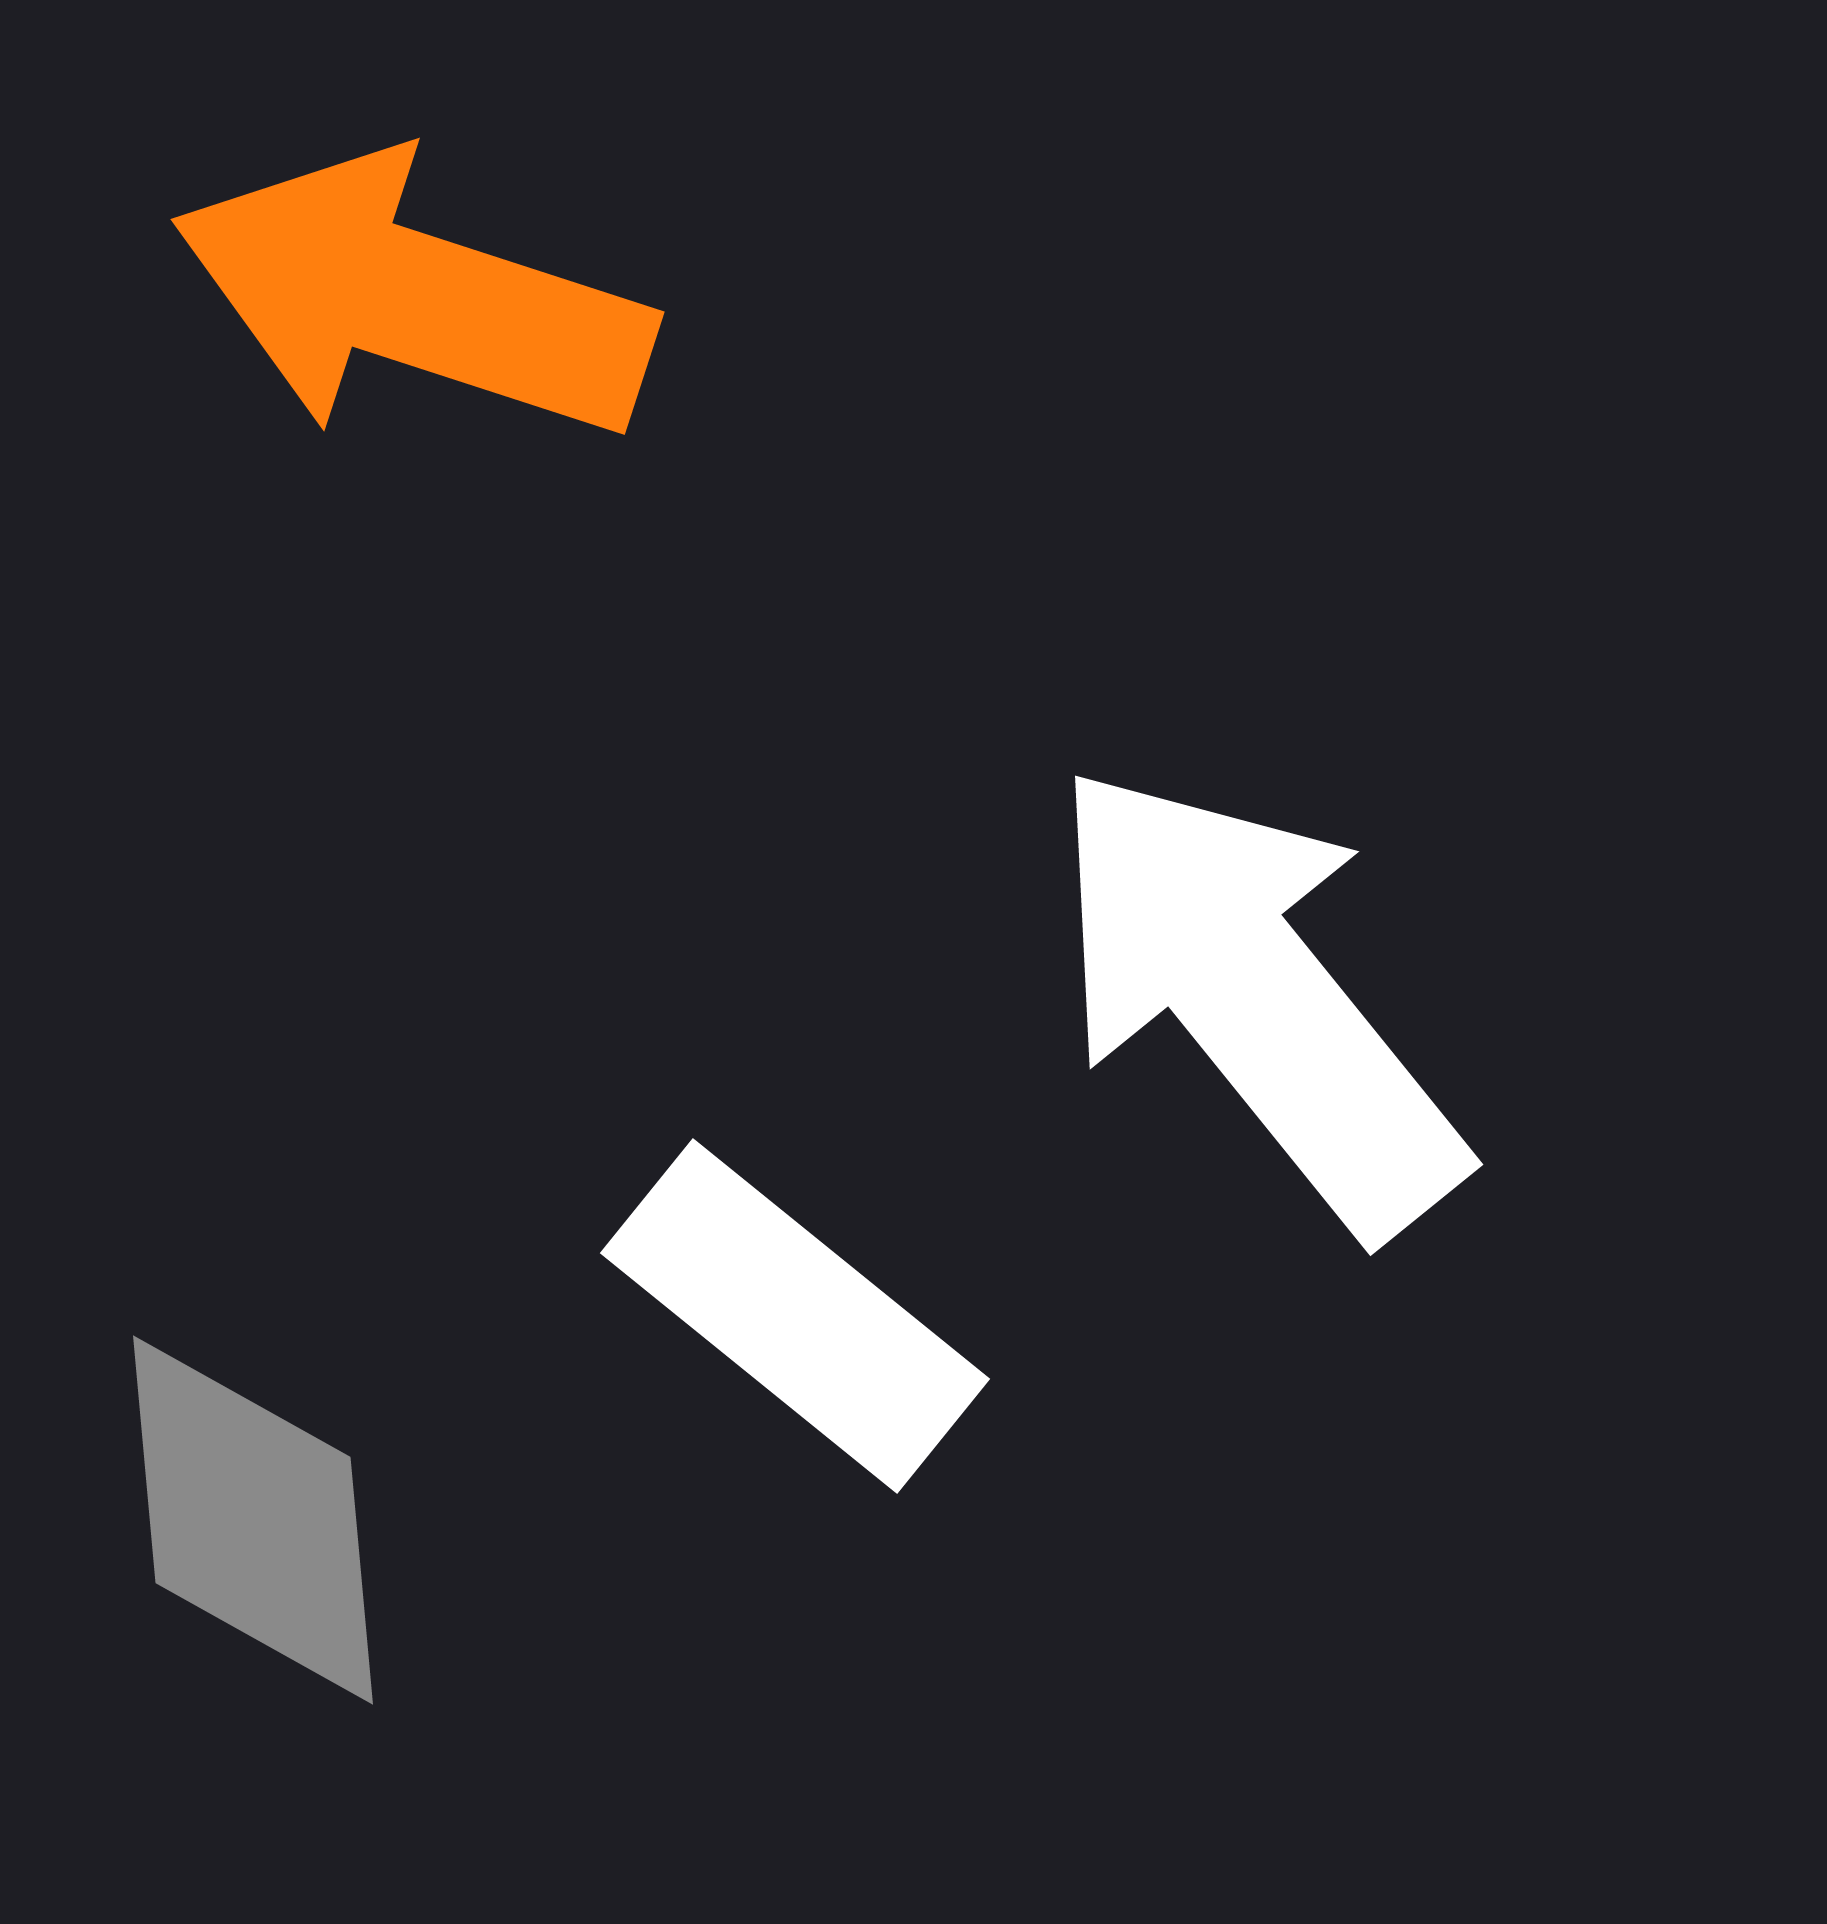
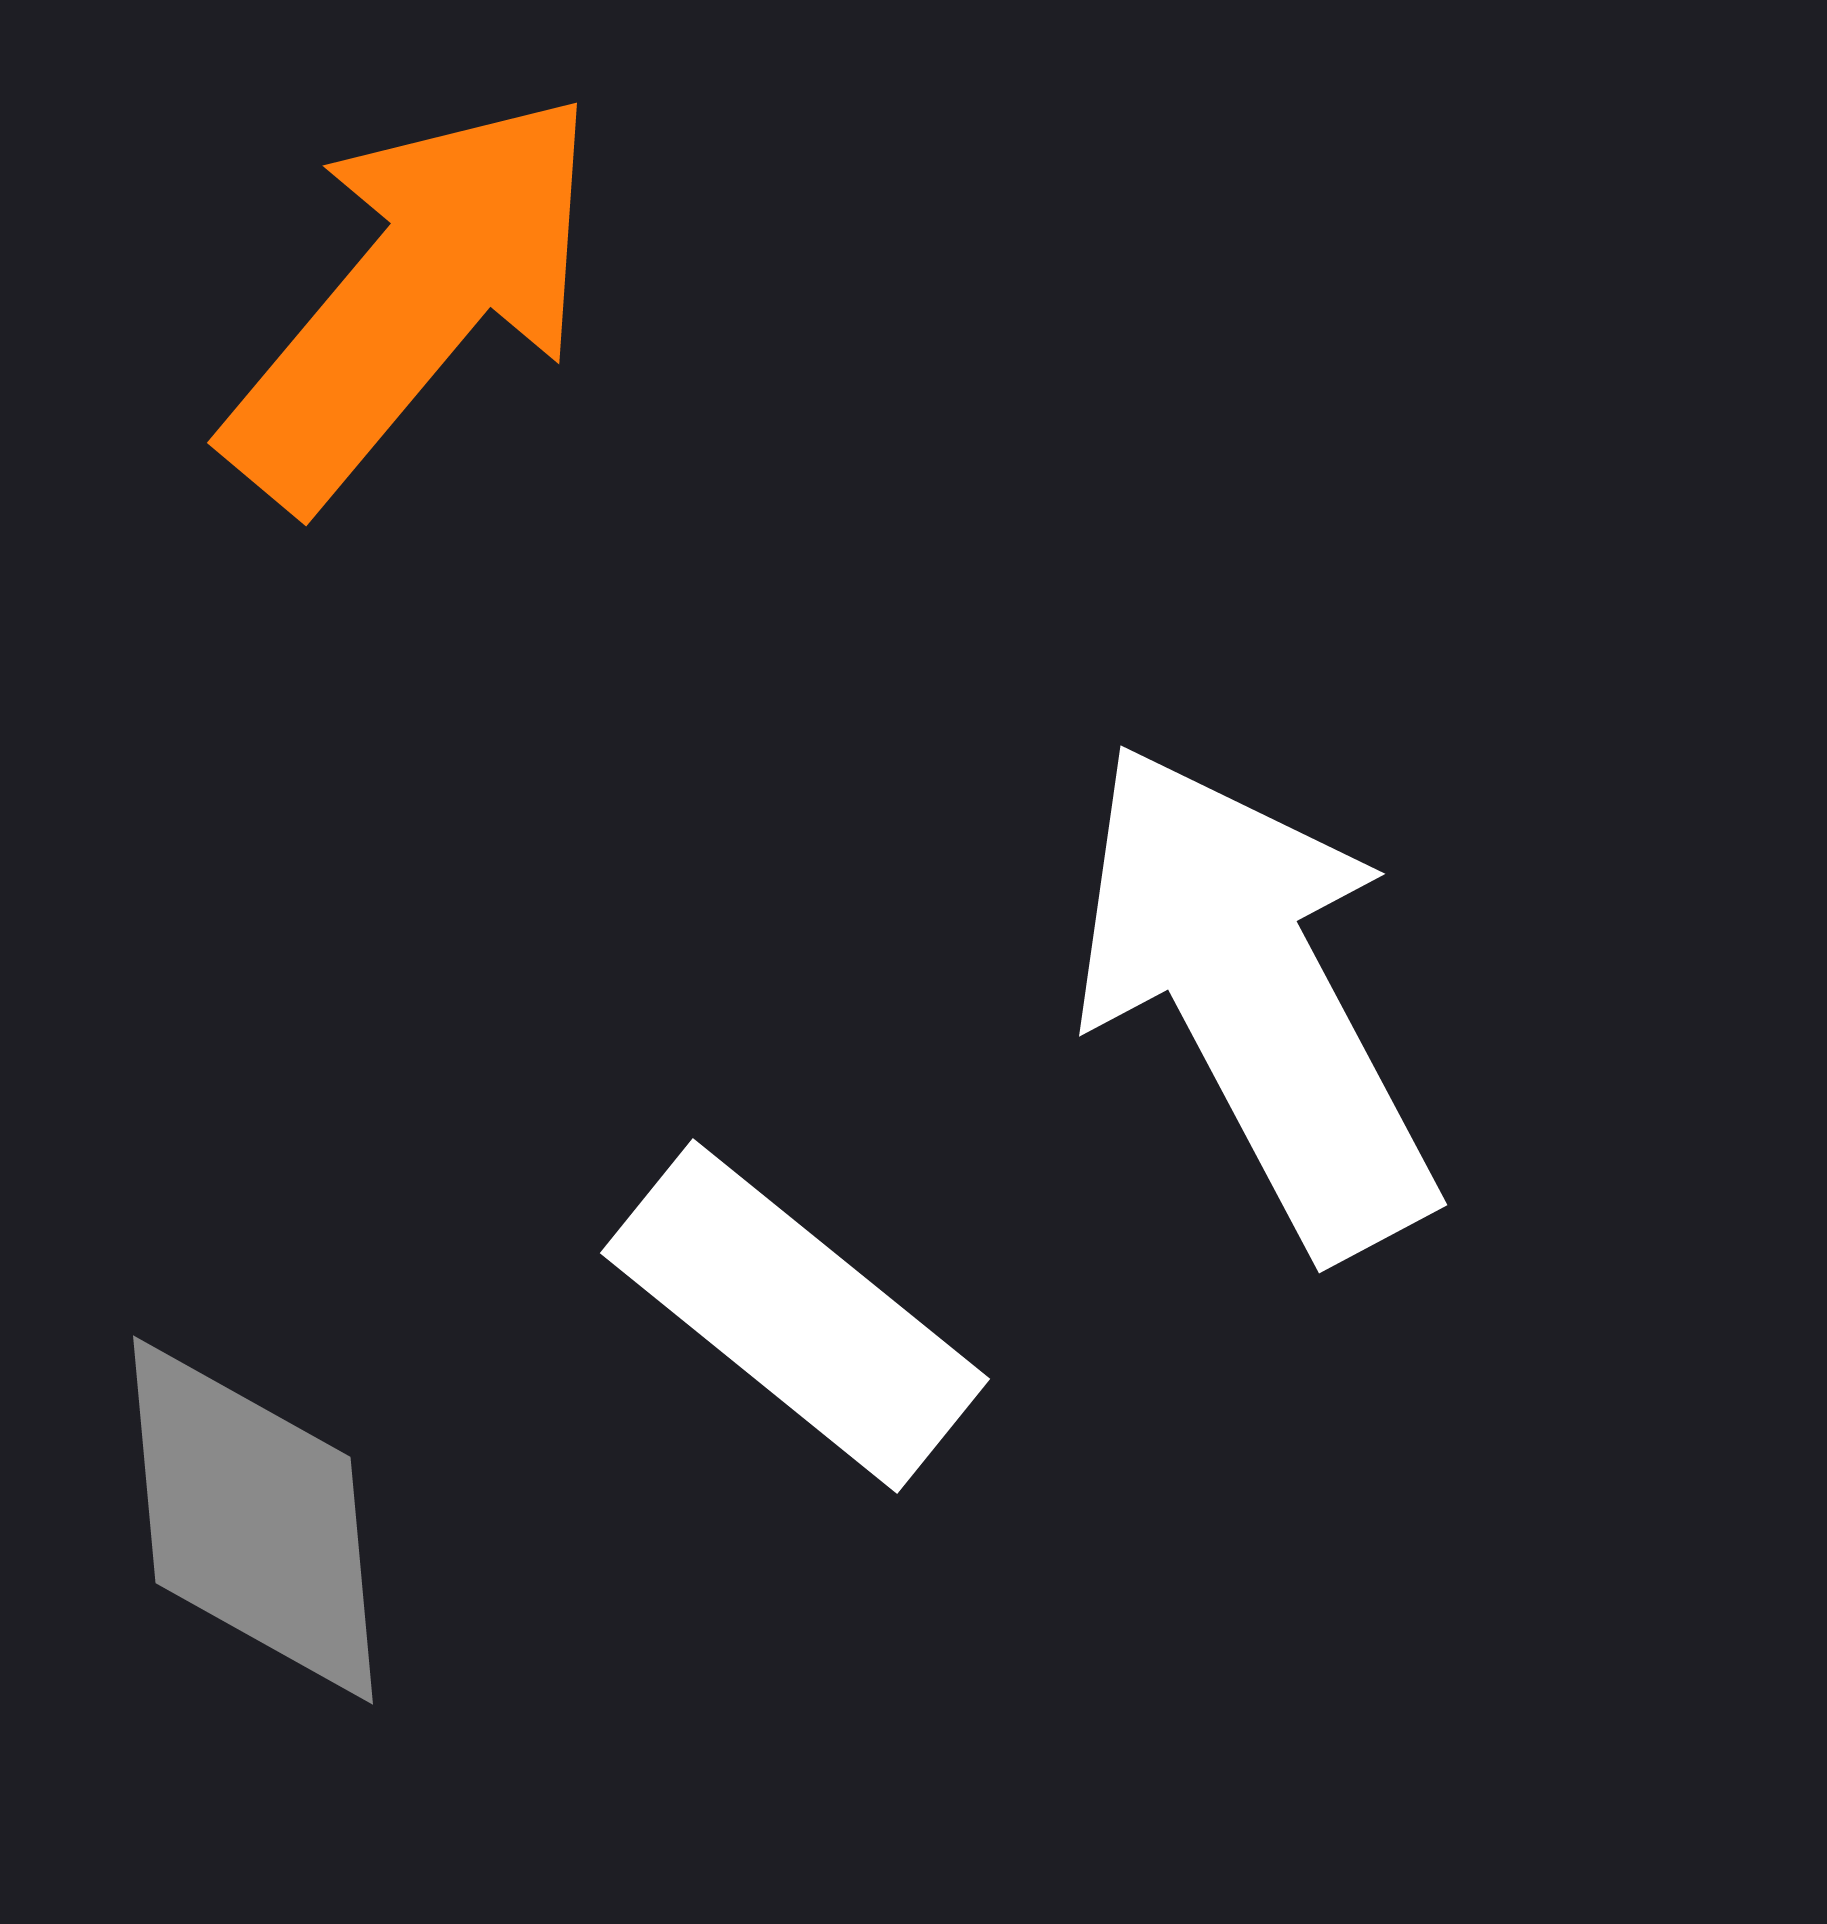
orange arrow: rotated 112 degrees clockwise
white arrow: rotated 11 degrees clockwise
